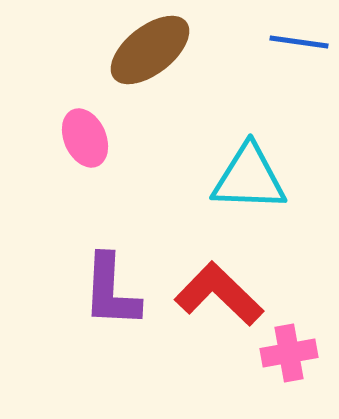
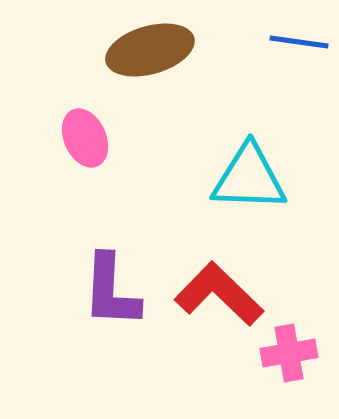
brown ellipse: rotated 22 degrees clockwise
